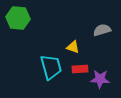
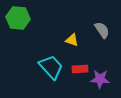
gray semicircle: rotated 72 degrees clockwise
yellow triangle: moved 1 px left, 7 px up
cyan trapezoid: rotated 28 degrees counterclockwise
